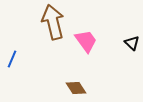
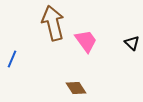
brown arrow: moved 1 px down
